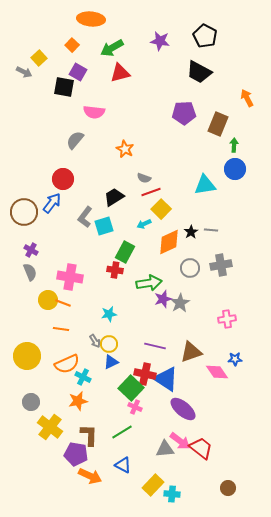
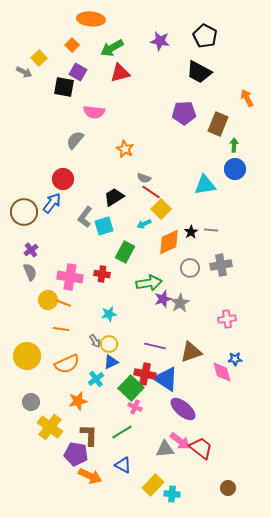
red line at (151, 192): rotated 54 degrees clockwise
purple cross at (31, 250): rotated 24 degrees clockwise
red cross at (115, 270): moved 13 px left, 4 px down
pink diamond at (217, 372): moved 5 px right; rotated 20 degrees clockwise
cyan cross at (83, 377): moved 13 px right, 2 px down; rotated 28 degrees clockwise
